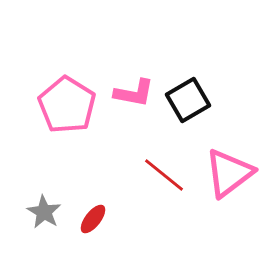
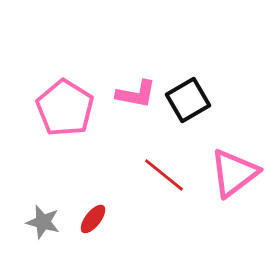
pink L-shape: moved 2 px right, 1 px down
pink pentagon: moved 2 px left, 3 px down
pink triangle: moved 5 px right
gray star: moved 1 px left, 10 px down; rotated 16 degrees counterclockwise
